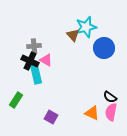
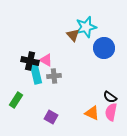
gray cross: moved 20 px right, 30 px down
black cross: rotated 12 degrees counterclockwise
